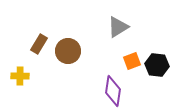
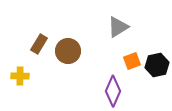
black hexagon: rotated 20 degrees counterclockwise
purple diamond: rotated 16 degrees clockwise
